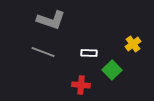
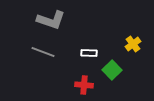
red cross: moved 3 px right
